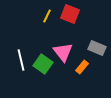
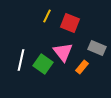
red square: moved 9 px down
white line: rotated 25 degrees clockwise
